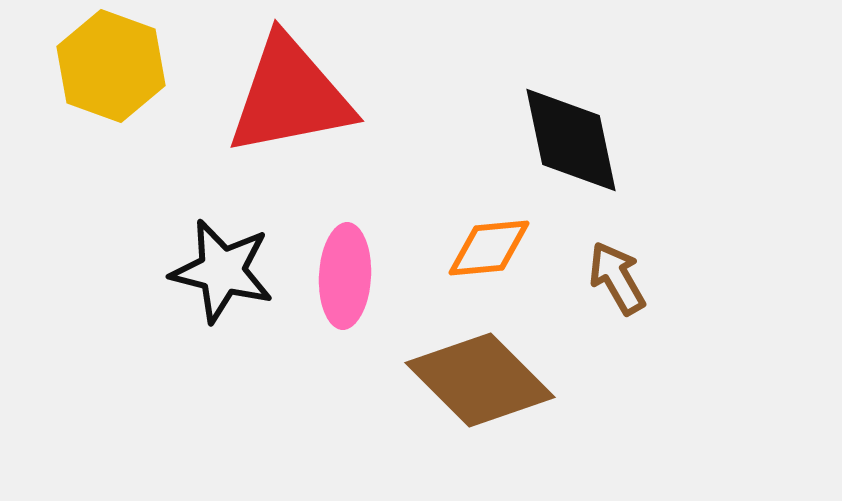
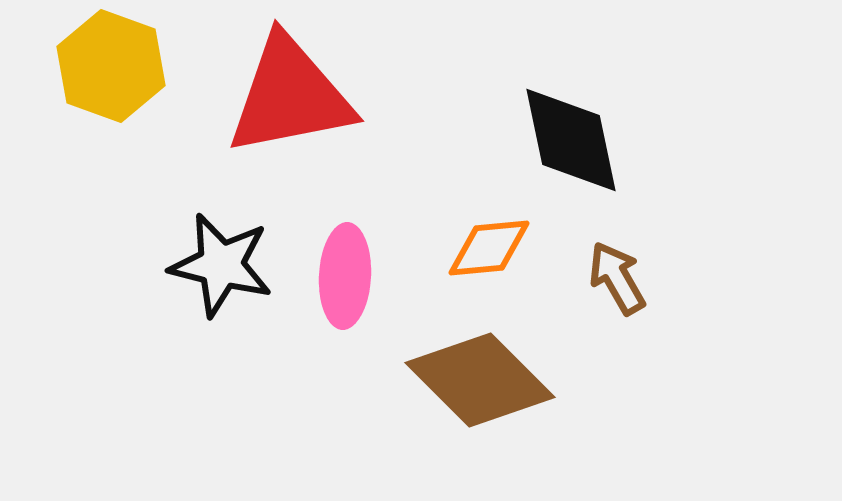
black star: moved 1 px left, 6 px up
